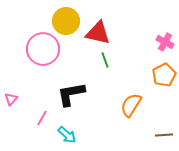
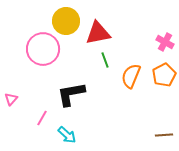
red triangle: rotated 24 degrees counterclockwise
orange semicircle: moved 29 px up; rotated 10 degrees counterclockwise
